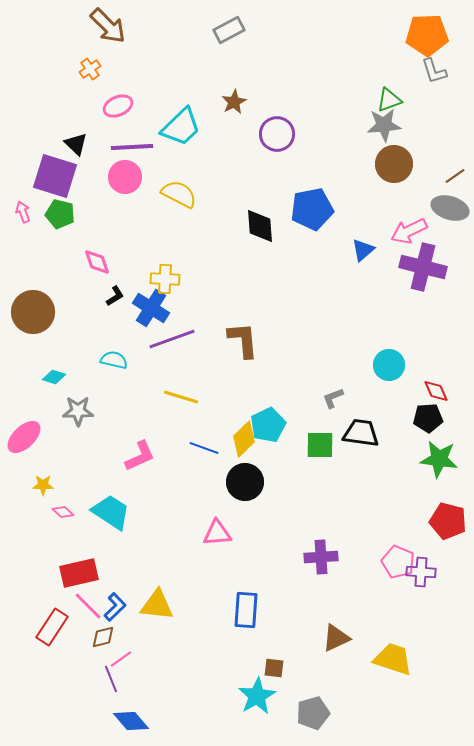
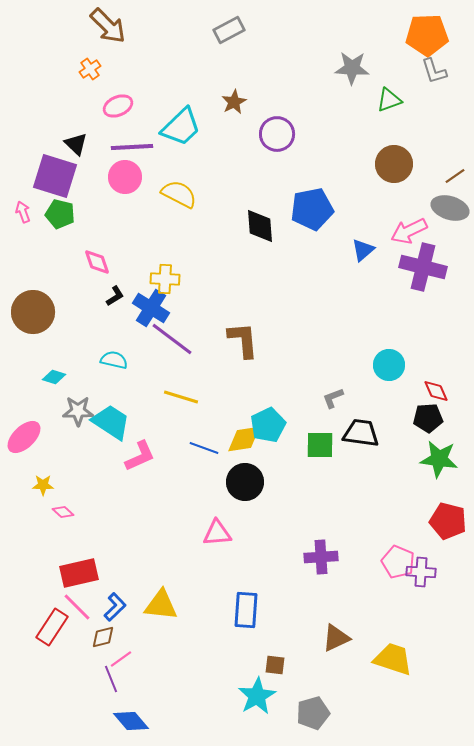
gray star at (384, 125): moved 32 px left, 57 px up; rotated 8 degrees clockwise
purple line at (172, 339): rotated 57 degrees clockwise
yellow diamond at (244, 439): rotated 36 degrees clockwise
cyan trapezoid at (111, 512): moved 90 px up
yellow triangle at (157, 605): moved 4 px right
pink line at (88, 606): moved 11 px left, 1 px down
brown square at (274, 668): moved 1 px right, 3 px up
